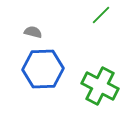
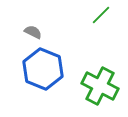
gray semicircle: rotated 12 degrees clockwise
blue hexagon: rotated 24 degrees clockwise
